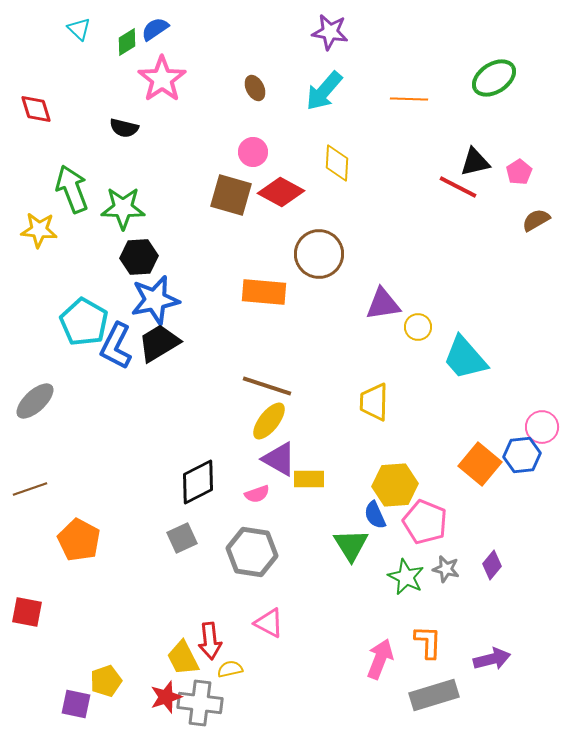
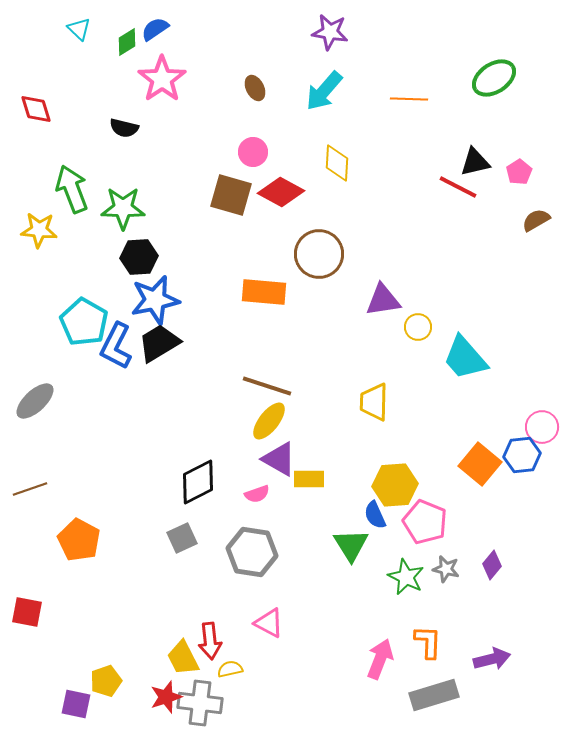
purple triangle at (383, 304): moved 4 px up
